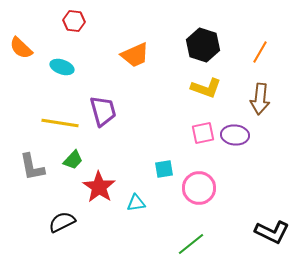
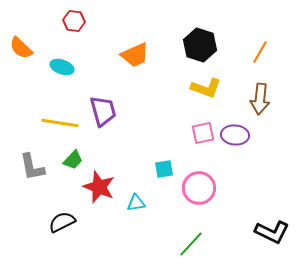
black hexagon: moved 3 px left
red star: rotated 12 degrees counterclockwise
green line: rotated 8 degrees counterclockwise
